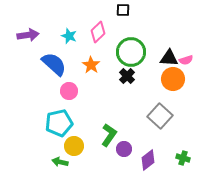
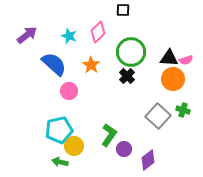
purple arrow: moved 1 px left; rotated 30 degrees counterclockwise
gray square: moved 2 px left
cyan pentagon: moved 7 px down
green cross: moved 48 px up
